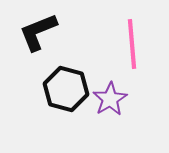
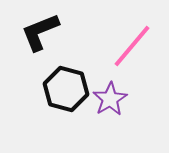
black L-shape: moved 2 px right
pink line: moved 2 px down; rotated 45 degrees clockwise
